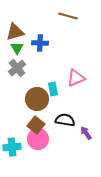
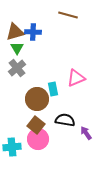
brown line: moved 1 px up
blue cross: moved 7 px left, 11 px up
